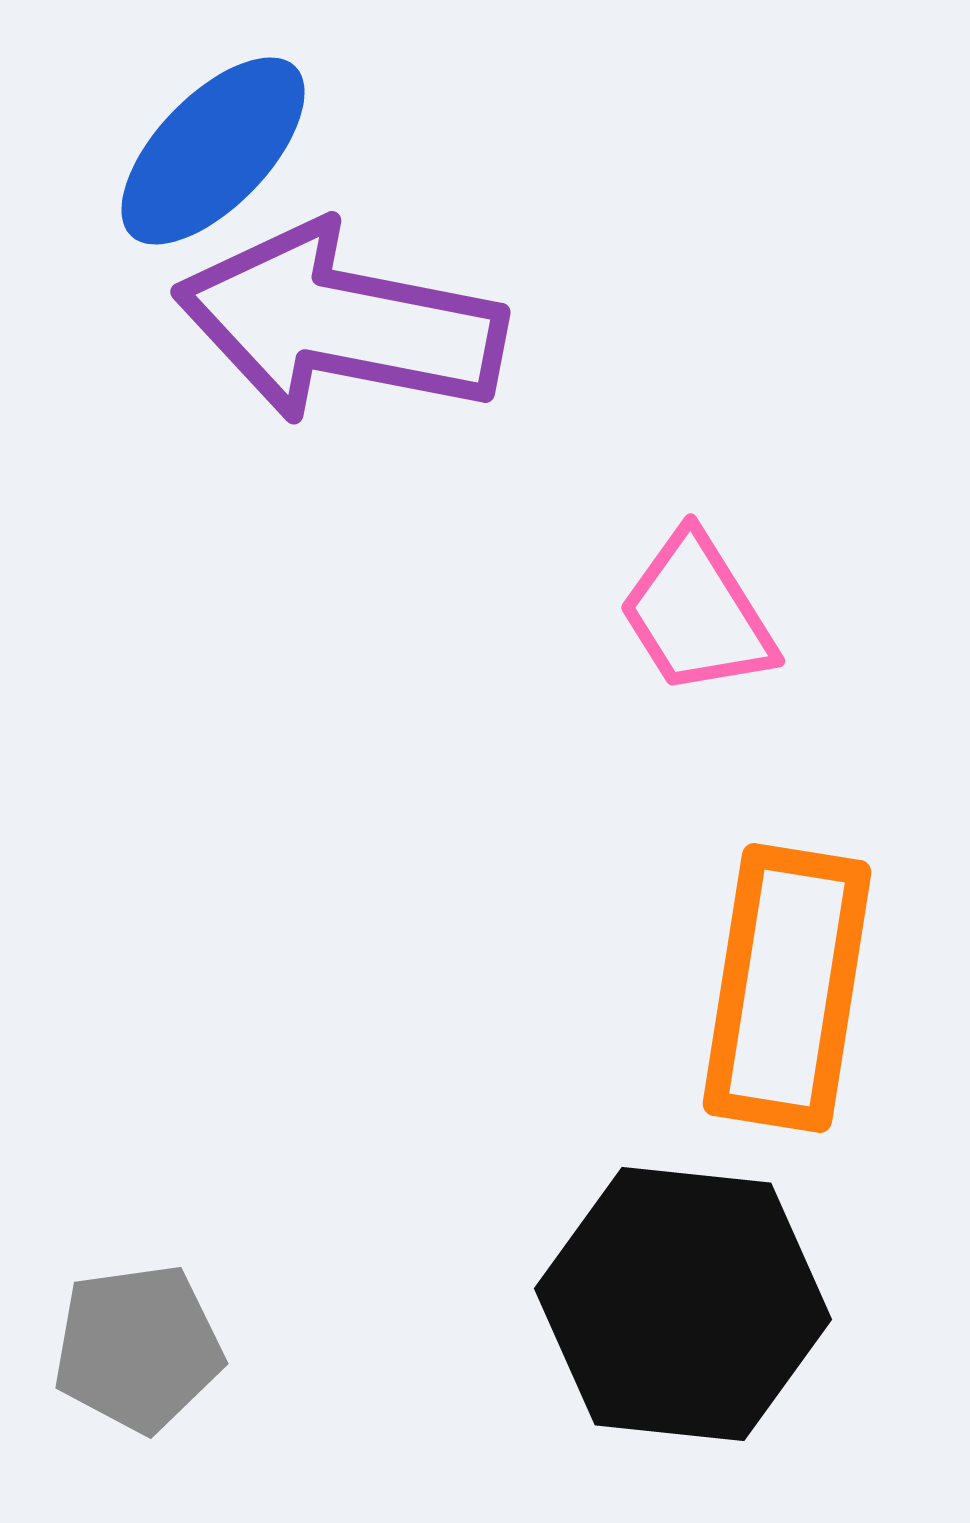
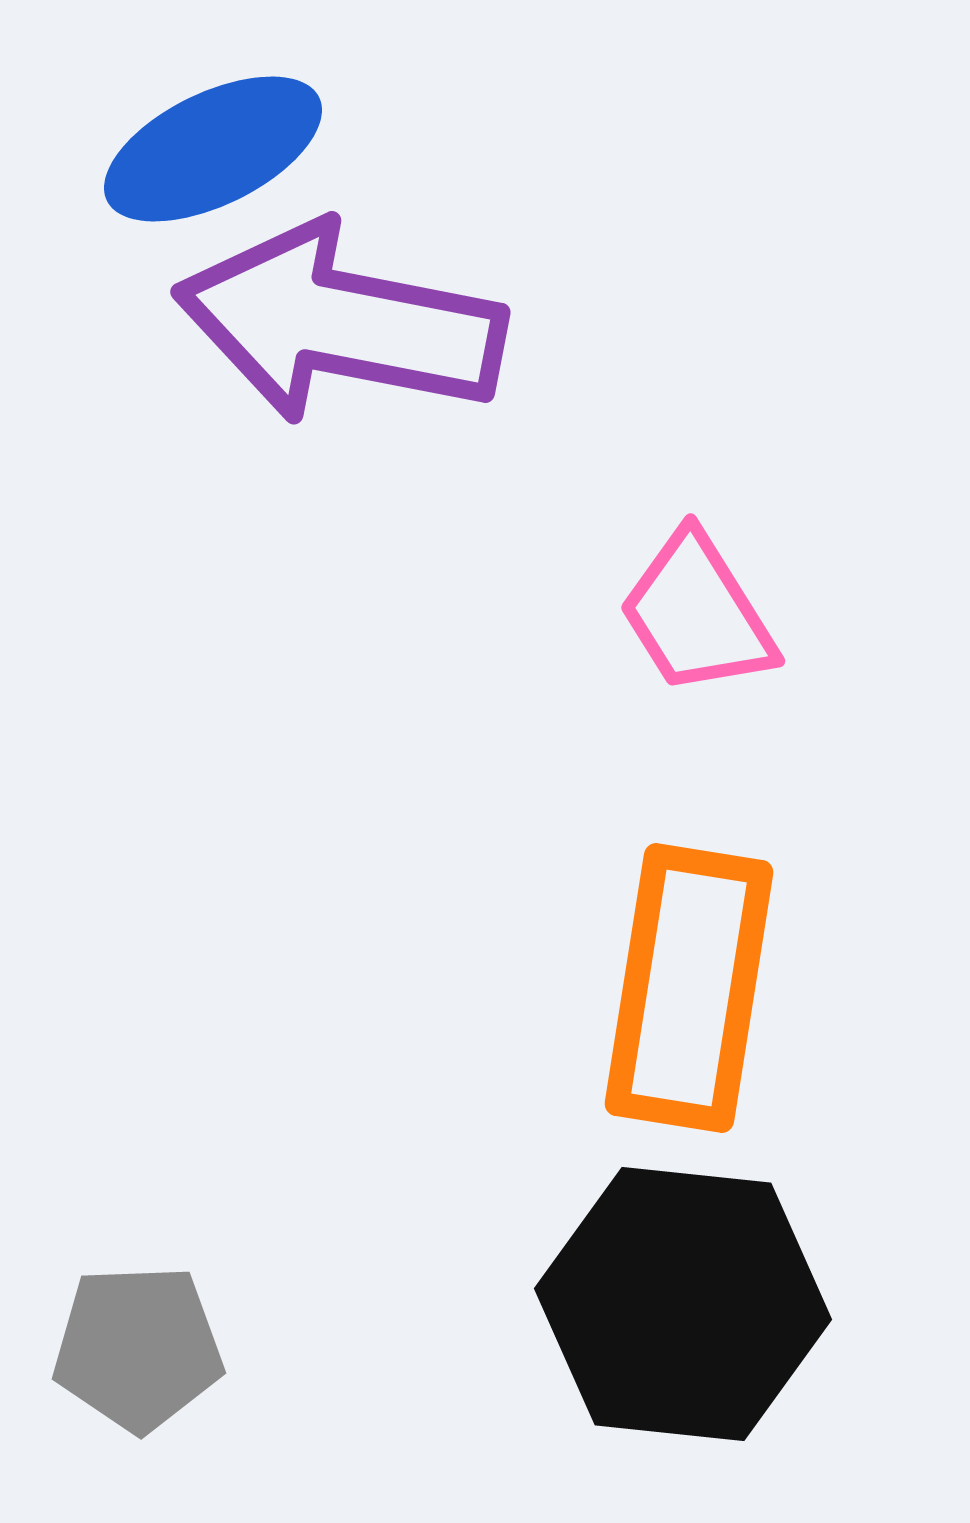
blue ellipse: moved 2 px up; rotated 20 degrees clockwise
orange rectangle: moved 98 px left
gray pentagon: rotated 6 degrees clockwise
